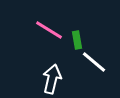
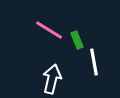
green rectangle: rotated 12 degrees counterclockwise
white line: rotated 40 degrees clockwise
